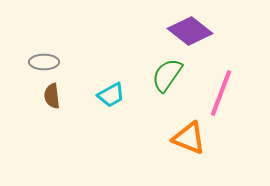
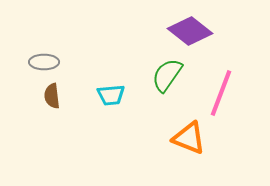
cyan trapezoid: rotated 24 degrees clockwise
